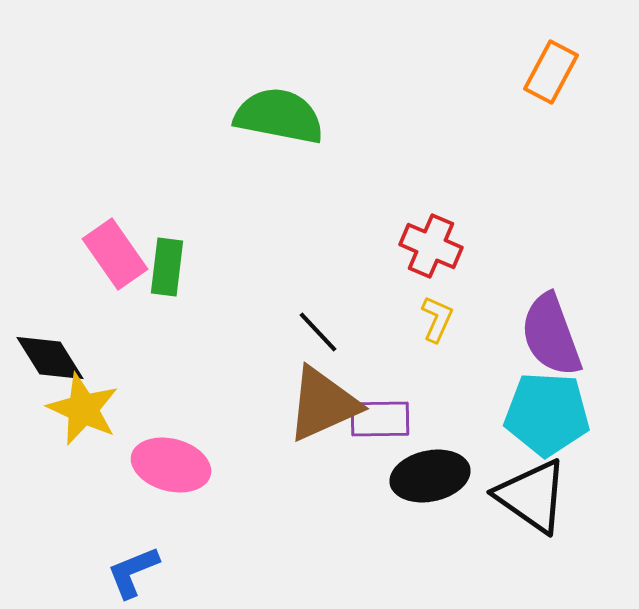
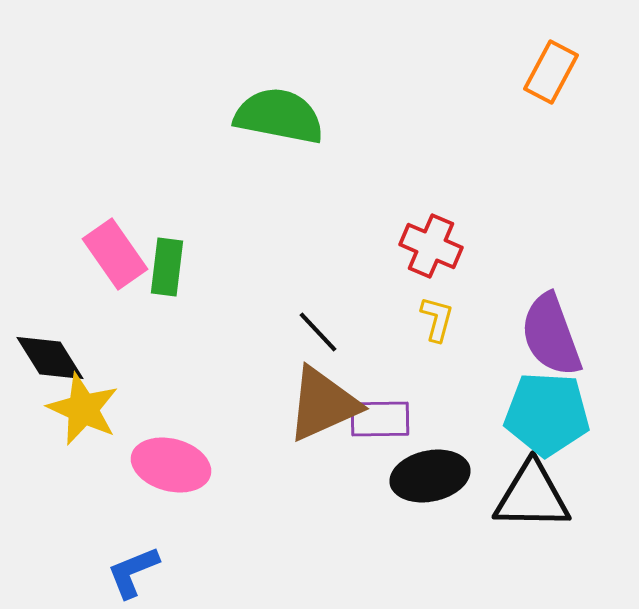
yellow L-shape: rotated 9 degrees counterclockwise
black triangle: rotated 34 degrees counterclockwise
